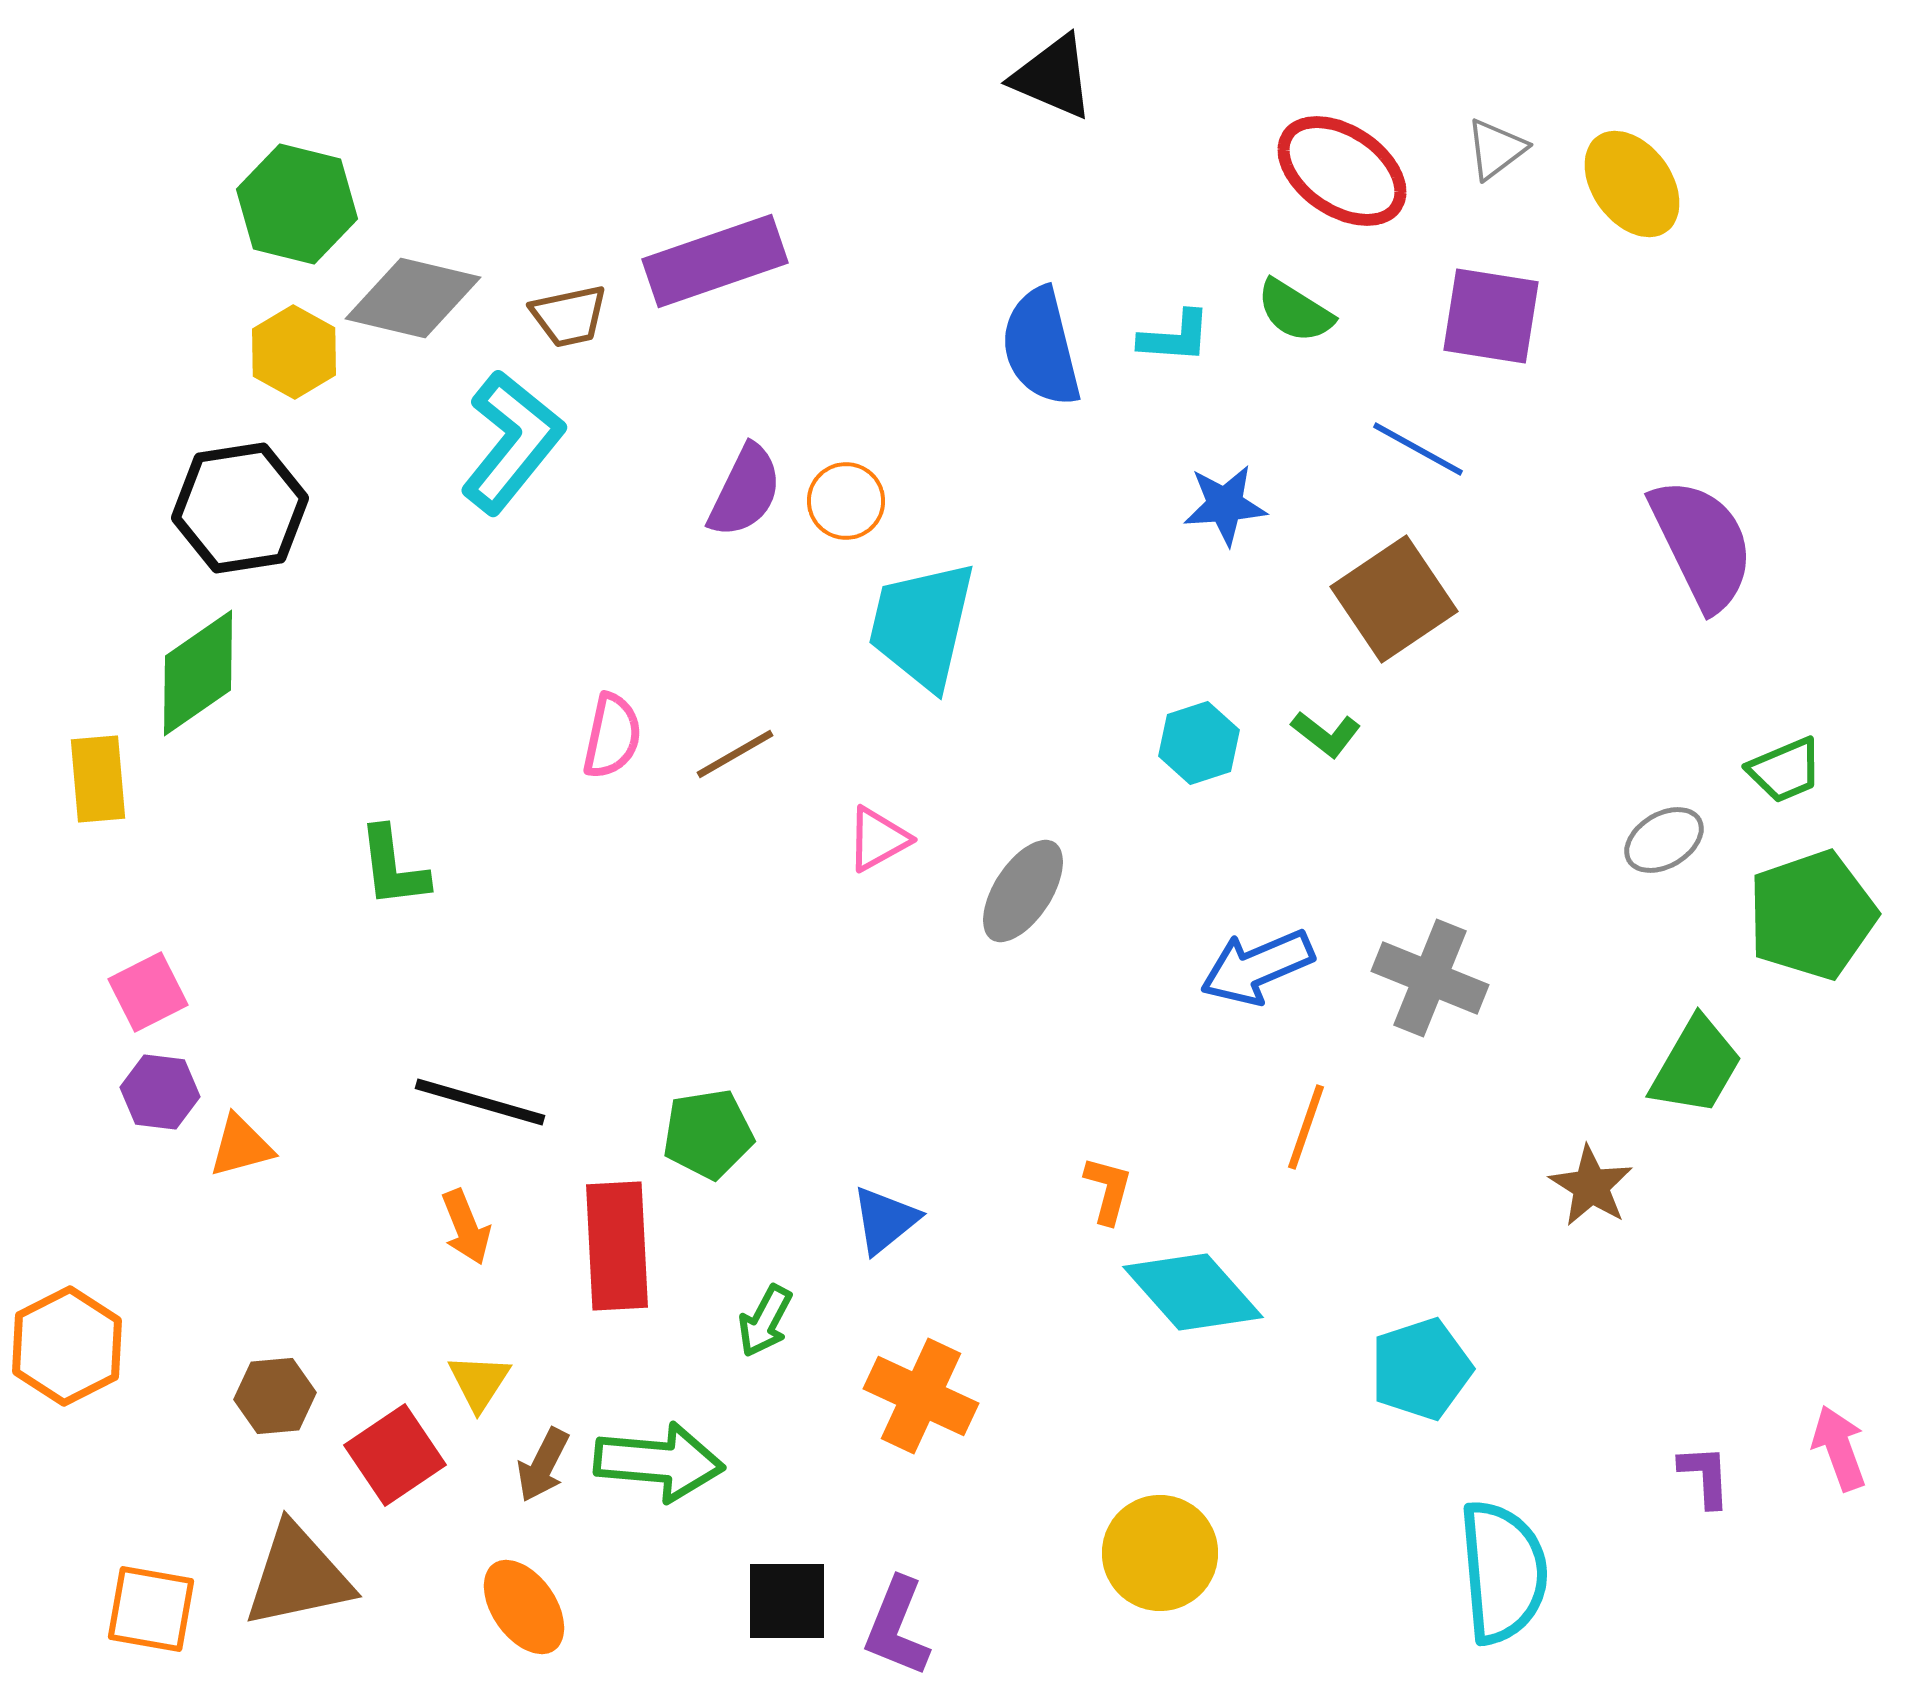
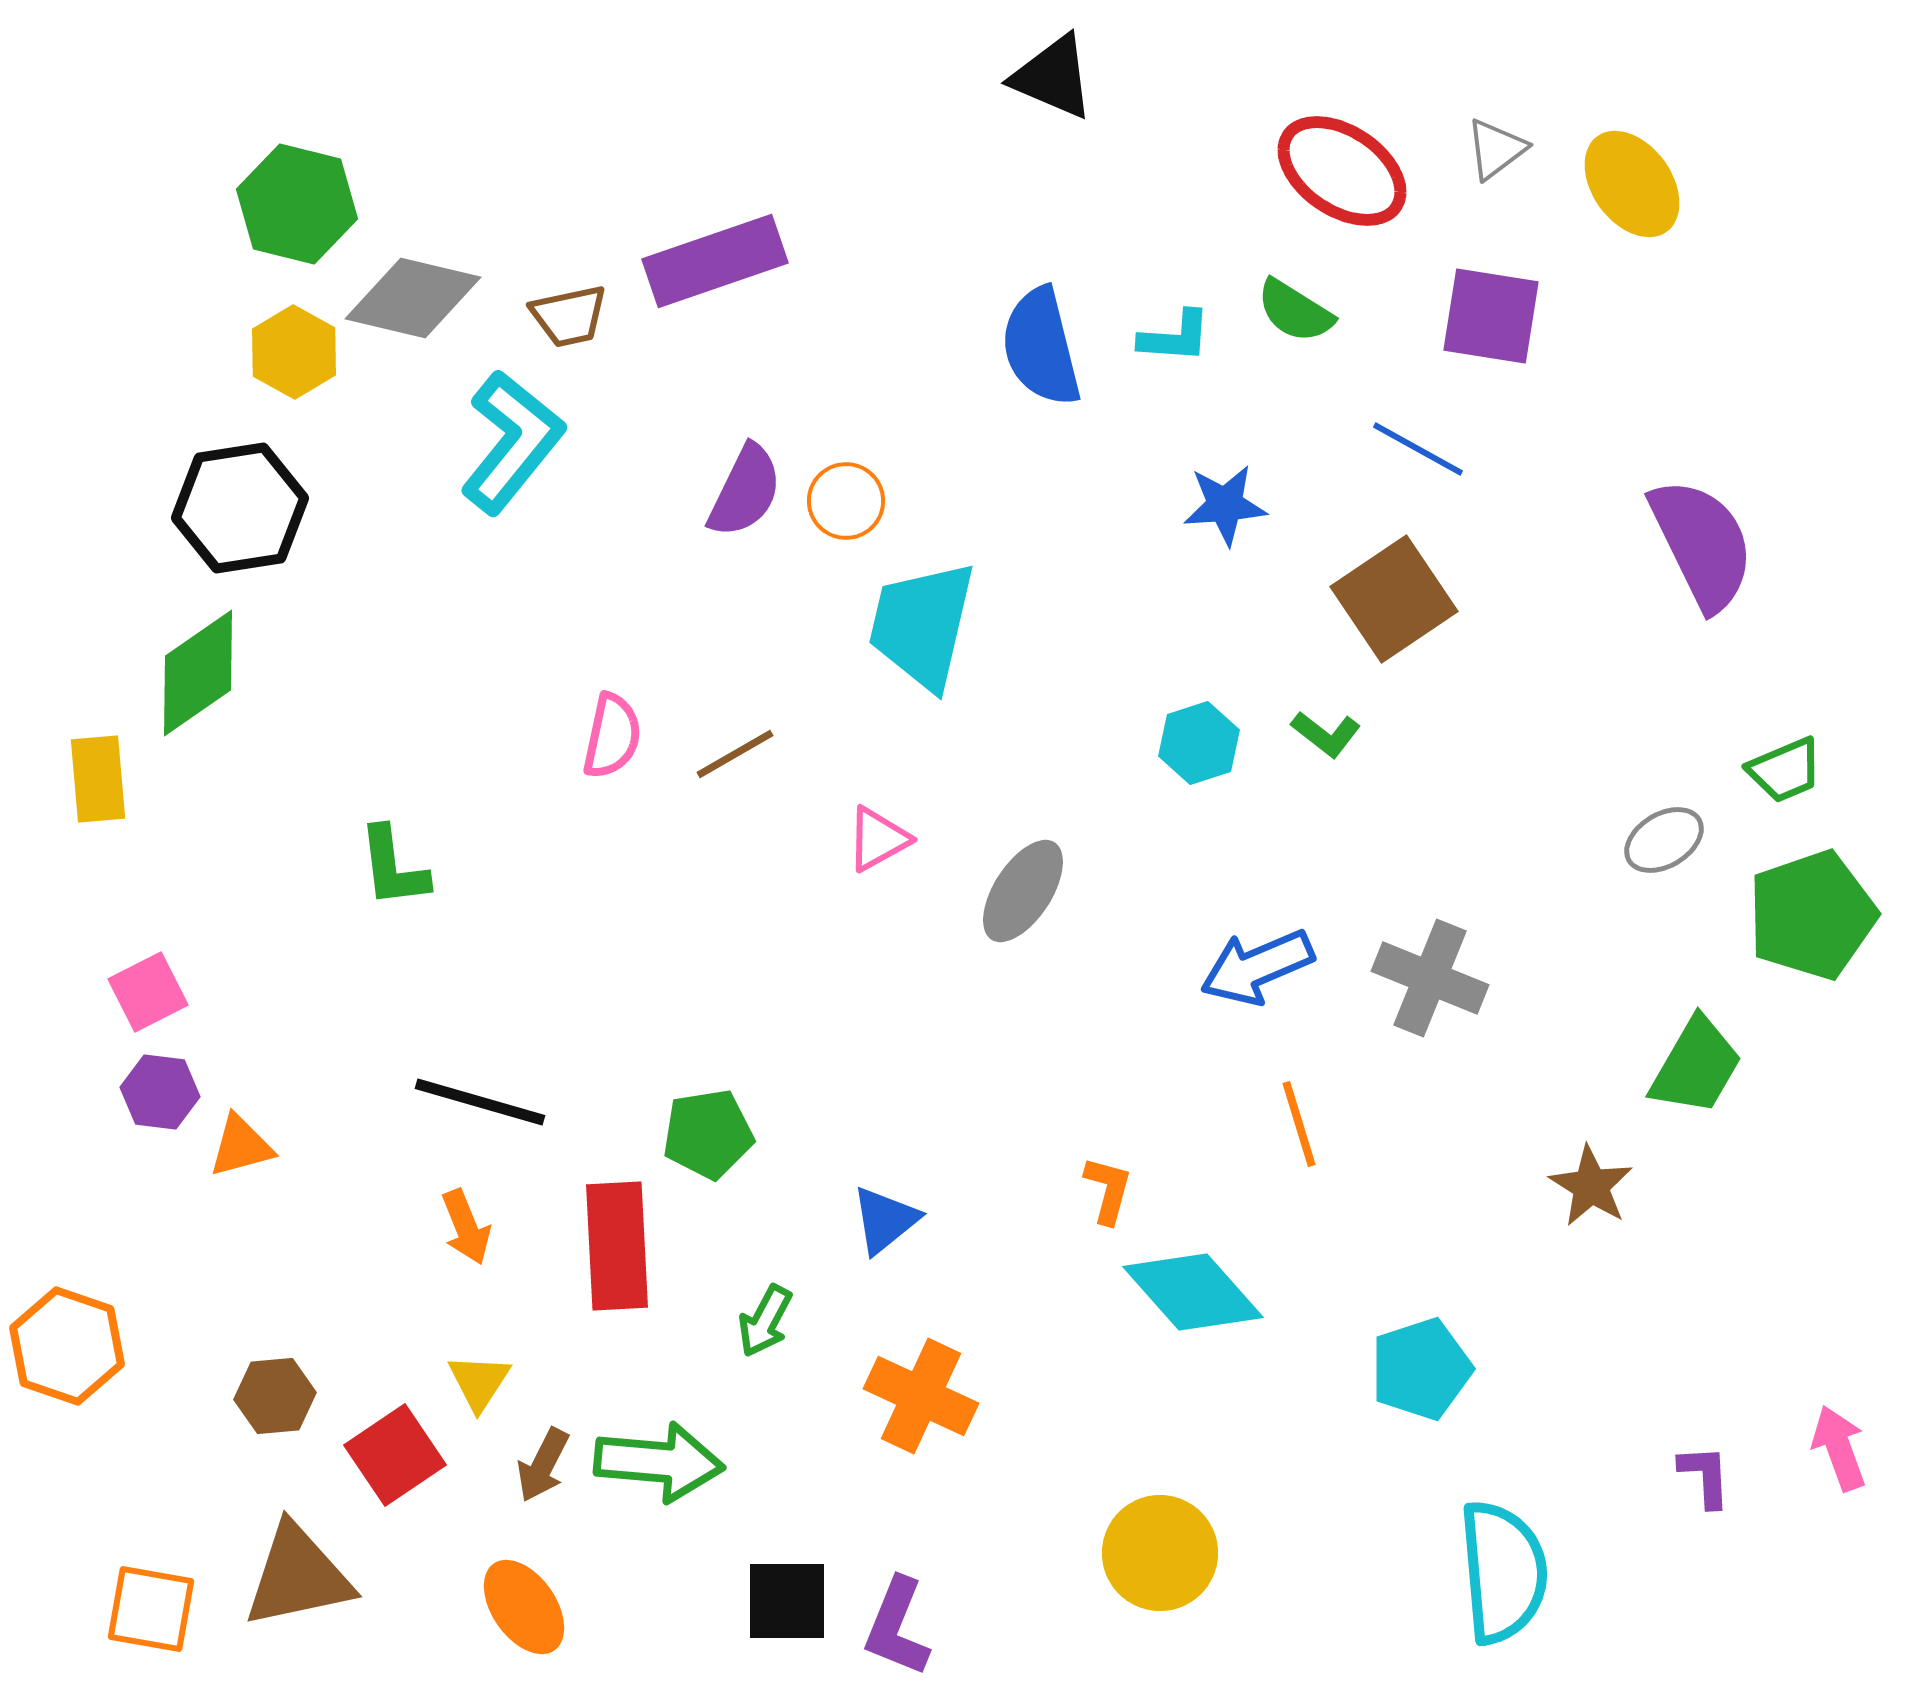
orange line at (1306, 1127): moved 7 px left, 3 px up; rotated 36 degrees counterclockwise
orange hexagon at (67, 1346): rotated 14 degrees counterclockwise
